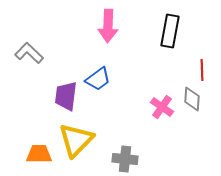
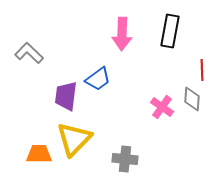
pink arrow: moved 14 px right, 8 px down
yellow triangle: moved 2 px left, 1 px up
